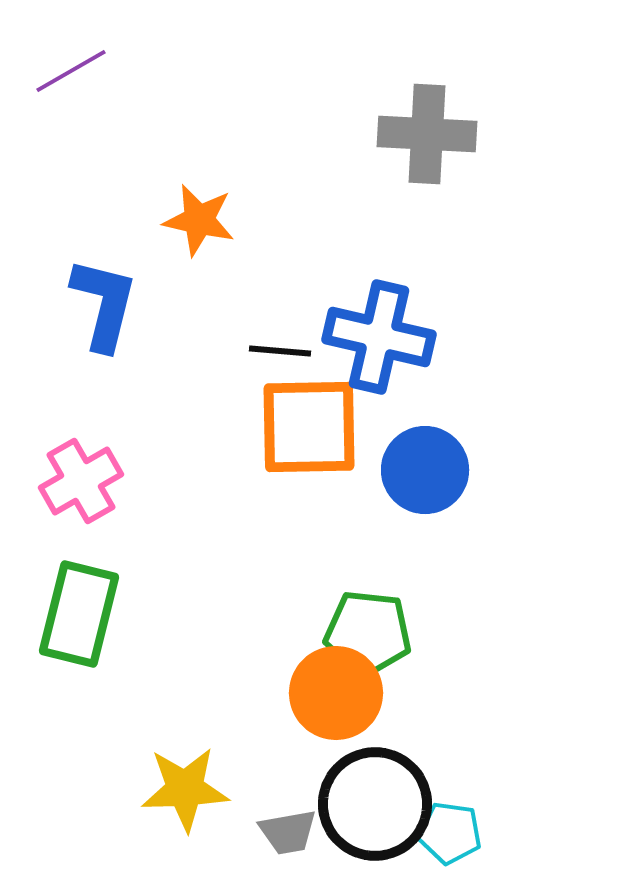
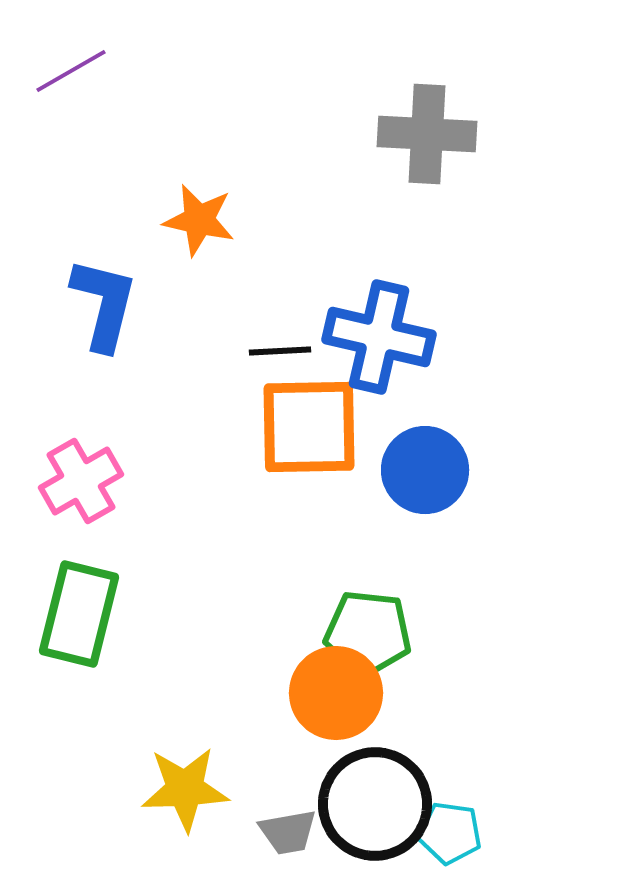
black line: rotated 8 degrees counterclockwise
